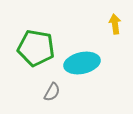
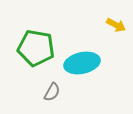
yellow arrow: moved 1 px right, 1 px down; rotated 126 degrees clockwise
